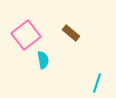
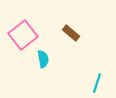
pink square: moved 3 px left
cyan semicircle: moved 1 px up
